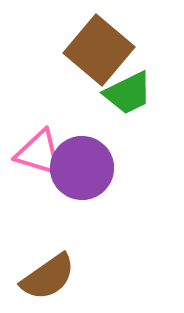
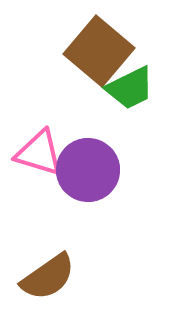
brown square: moved 1 px down
green trapezoid: moved 2 px right, 5 px up
purple circle: moved 6 px right, 2 px down
